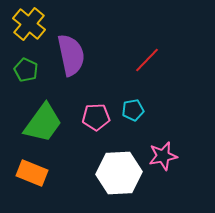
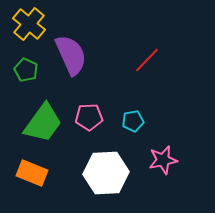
purple semicircle: rotated 12 degrees counterclockwise
cyan pentagon: moved 11 px down
pink pentagon: moved 7 px left
pink star: moved 4 px down
white hexagon: moved 13 px left
